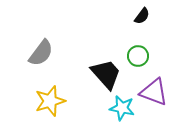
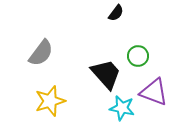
black semicircle: moved 26 px left, 3 px up
